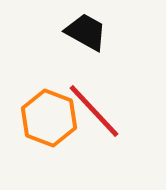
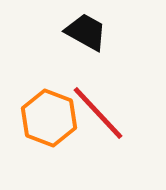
red line: moved 4 px right, 2 px down
